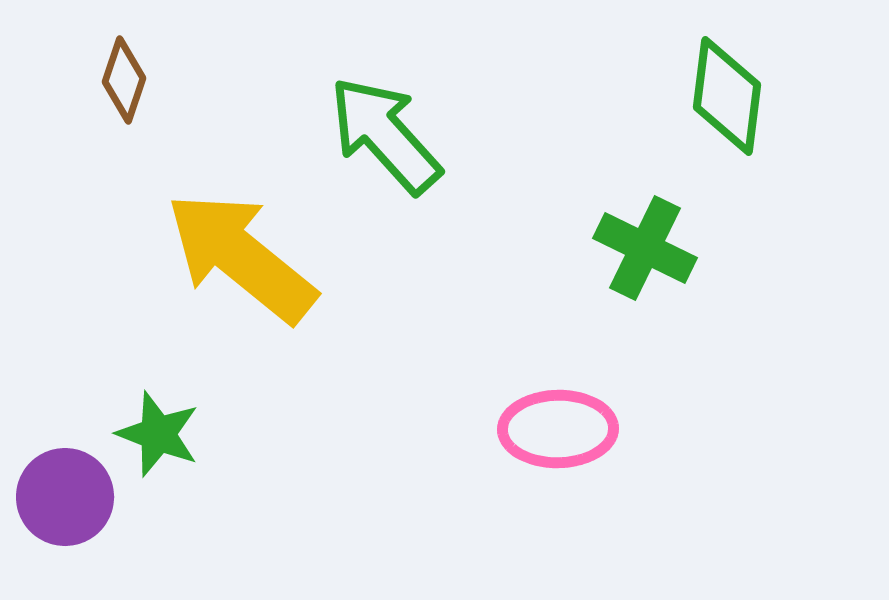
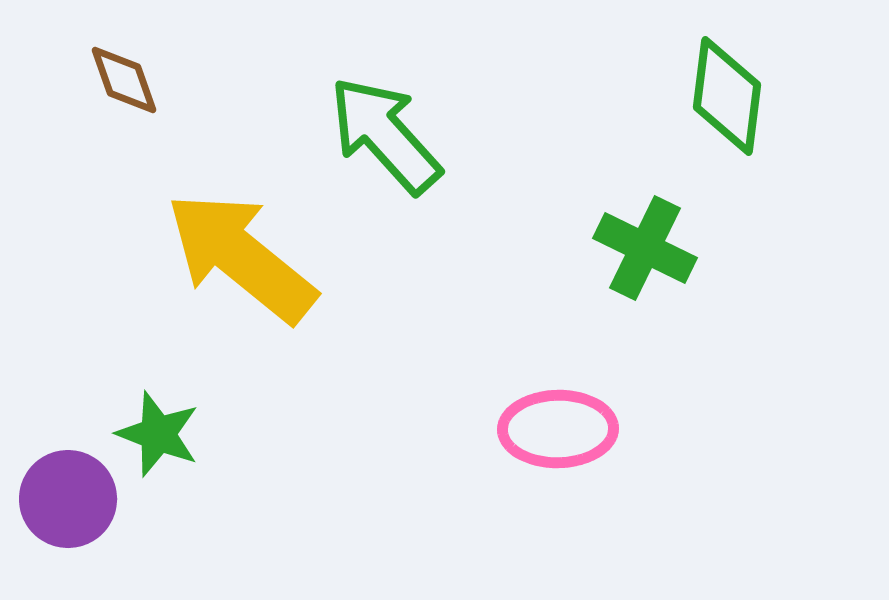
brown diamond: rotated 38 degrees counterclockwise
purple circle: moved 3 px right, 2 px down
